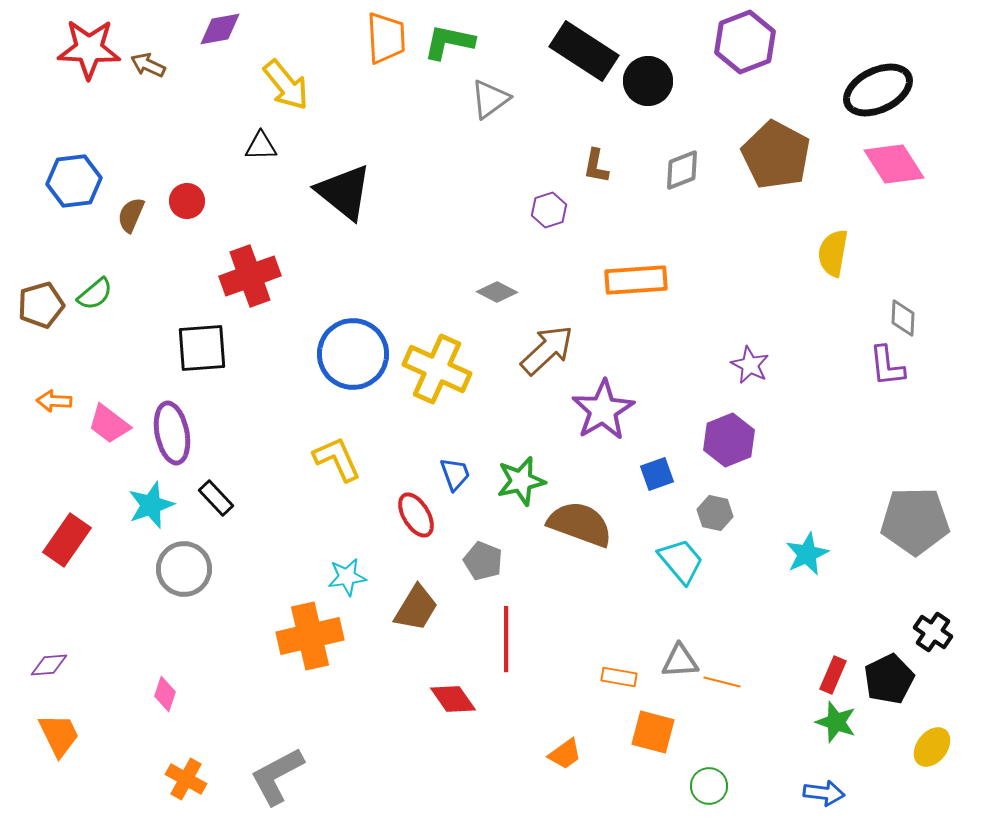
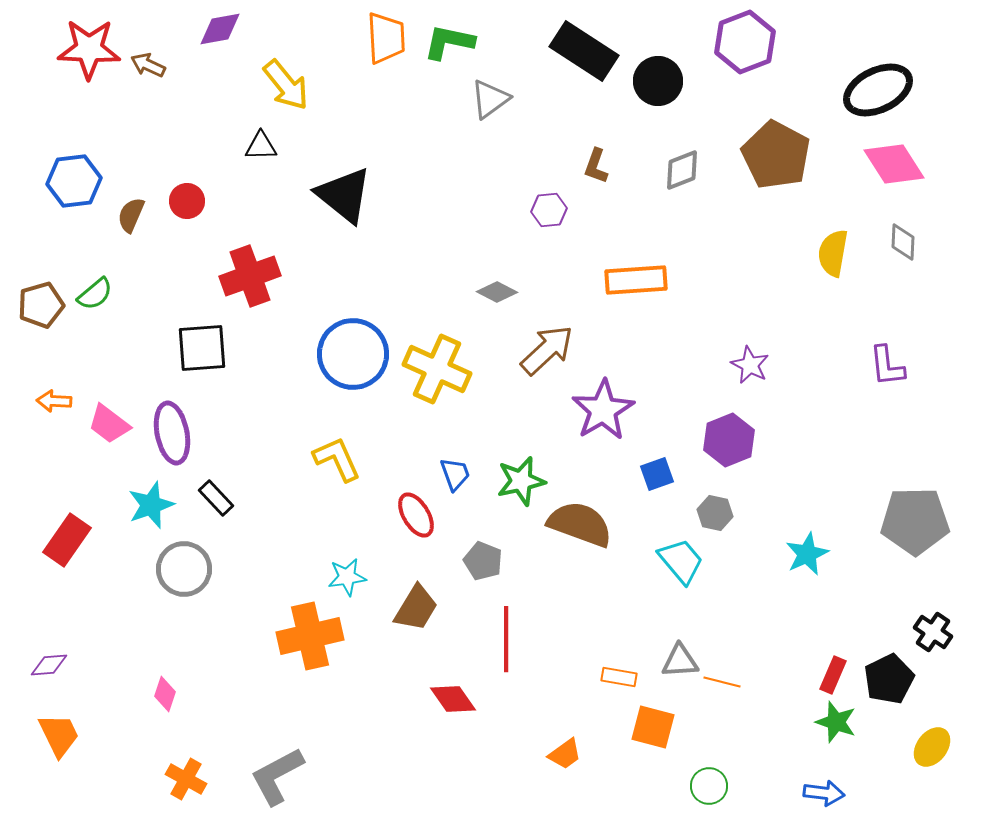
black circle at (648, 81): moved 10 px right
brown L-shape at (596, 166): rotated 9 degrees clockwise
black triangle at (344, 192): moved 3 px down
purple hexagon at (549, 210): rotated 12 degrees clockwise
gray diamond at (903, 318): moved 76 px up
orange square at (653, 732): moved 5 px up
